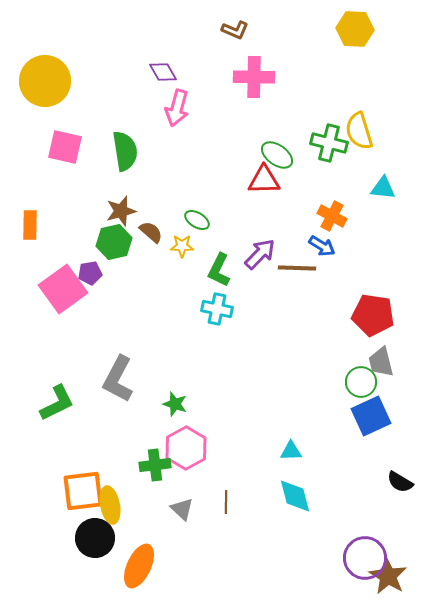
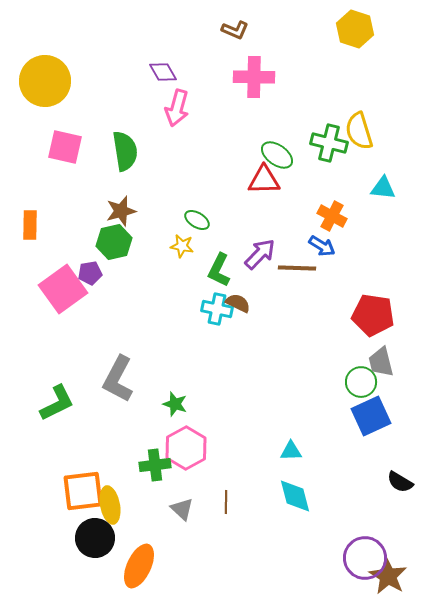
yellow hexagon at (355, 29): rotated 15 degrees clockwise
brown semicircle at (151, 232): moved 87 px right, 71 px down; rotated 15 degrees counterclockwise
yellow star at (182, 246): rotated 10 degrees clockwise
